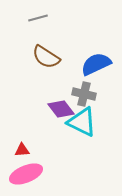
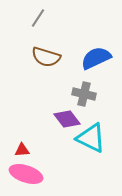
gray line: rotated 42 degrees counterclockwise
brown semicircle: rotated 16 degrees counterclockwise
blue semicircle: moved 6 px up
purple diamond: moved 6 px right, 10 px down
cyan triangle: moved 9 px right, 16 px down
pink ellipse: rotated 40 degrees clockwise
